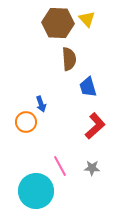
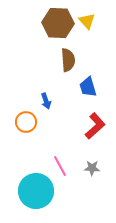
yellow triangle: moved 2 px down
brown semicircle: moved 1 px left, 1 px down
blue arrow: moved 5 px right, 3 px up
